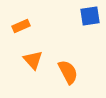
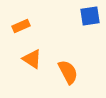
orange triangle: moved 1 px left, 1 px up; rotated 15 degrees counterclockwise
